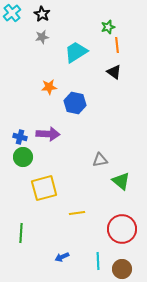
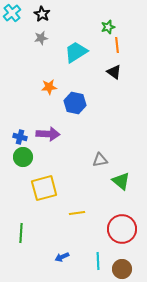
gray star: moved 1 px left, 1 px down
